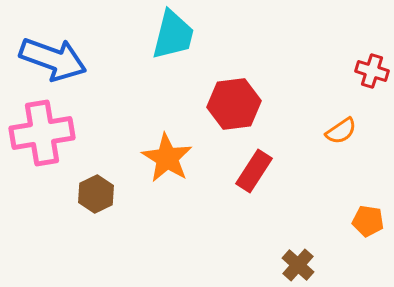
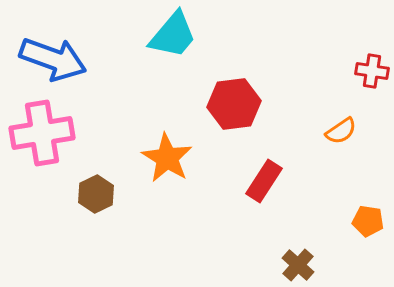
cyan trapezoid: rotated 26 degrees clockwise
red cross: rotated 8 degrees counterclockwise
red rectangle: moved 10 px right, 10 px down
